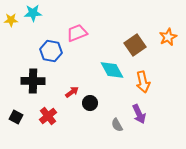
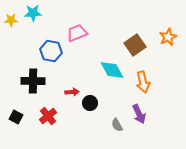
red arrow: rotated 32 degrees clockwise
